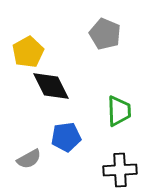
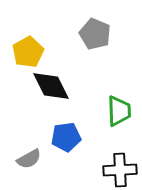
gray pentagon: moved 10 px left
